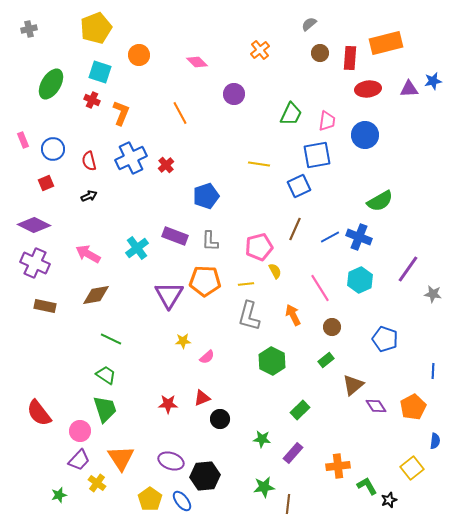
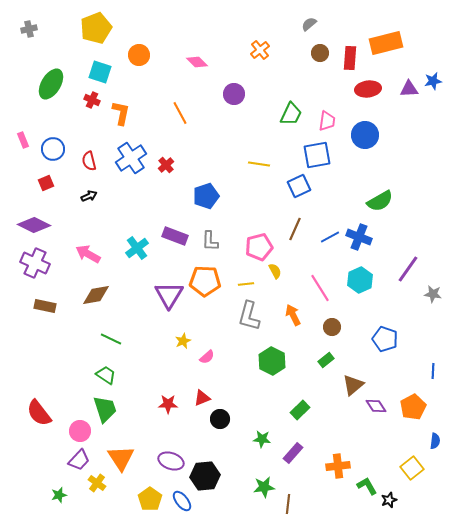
orange L-shape at (121, 113): rotated 10 degrees counterclockwise
blue cross at (131, 158): rotated 8 degrees counterclockwise
yellow star at (183, 341): rotated 21 degrees counterclockwise
